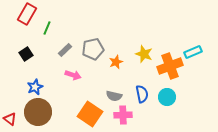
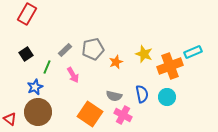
green line: moved 39 px down
pink arrow: rotated 42 degrees clockwise
pink cross: rotated 30 degrees clockwise
